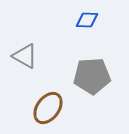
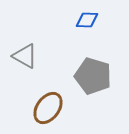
gray pentagon: moved 1 px right; rotated 21 degrees clockwise
